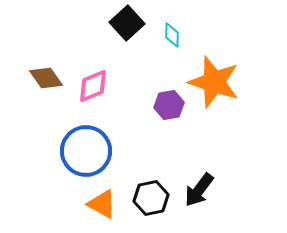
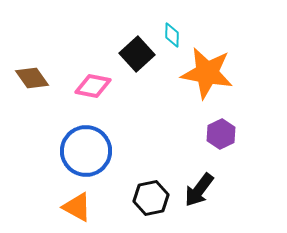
black square: moved 10 px right, 31 px down
brown diamond: moved 14 px left
orange star: moved 7 px left, 9 px up; rotated 8 degrees counterclockwise
pink diamond: rotated 33 degrees clockwise
purple hexagon: moved 52 px right, 29 px down; rotated 16 degrees counterclockwise
orange triangle: moved 25 px left, 3 px down
